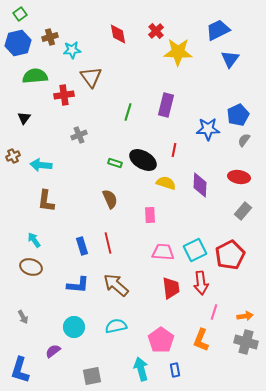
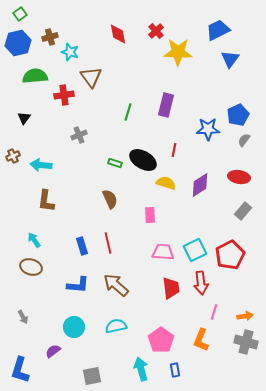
cyan star at (72, 50): moved 2 px left, 2 px down; rotated 24 degrees clockwise
purple diamond at (200, 185): rotated 55 degrees clockwise
